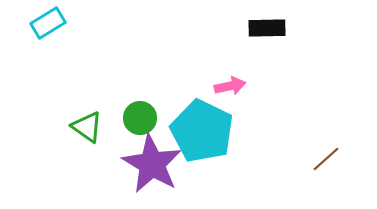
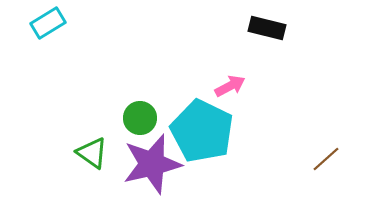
black rectangle: rotated 15 degrees clockwise
pink arrow: rotated 16 degrees counterclockwise
green triangle: moved 5 px right, 26 px down
purple star: rotated 28 degrees clockwise
